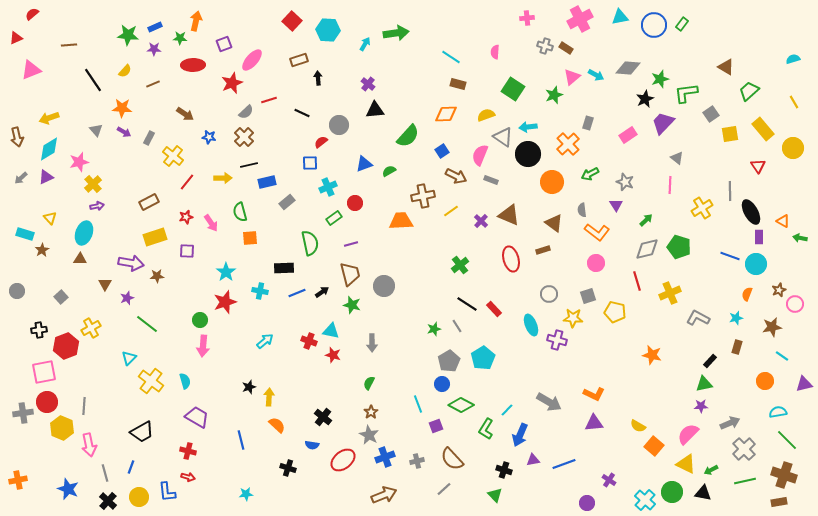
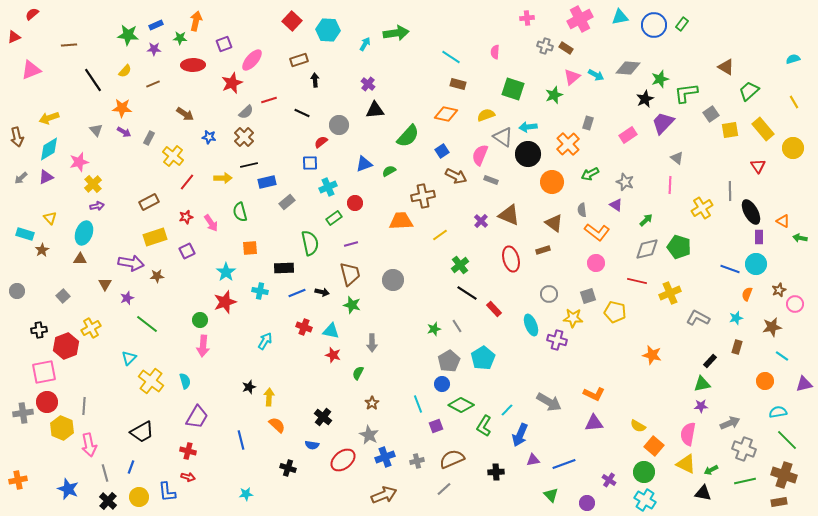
blue rectangle at (155, 27): moved 1 px right, 2 px up
red triangle at (16, 38): moved 2 px left, 1 px up
black arrow at (318, 78): moved 3 px left, 2 px down
green square at (513, 89): rotated 15 degrees counterclockwise
orange diamond at (446, 114): rotated 15 degrees clockwise
yellow square at (730, 134): moved 4 px up
purple triangle at (616, 205): rotated 24 degrees counterclockwise
yellow line at (451, 211): moved 11 px left, 24 px down
orange square at (250, 238): moved 10 px down
purple square at (187, 251): rotated 28 degrees counterclockwise
blue line at (730, 256): moved 13 px down
red line at (637, 281): rotated 60 degrees counterclockwise
gray circle at (384, 286): moved 9 px right, 6 px up
black arrow at (322, 292): rotated 48 degrees clockwise
gray square at (61, 297): moved 2 px right, 1 px up
black line at (467, 304): moved 11 px up
cyan arrow at (265, 341): rotated 18 degrees counterclockwise
red cross at (309, 341): moved 5 px left, 14 px up
green semicircle at (369, 383): moved 11 px left, 10 px up
green triangle at (704, 384): moved 2 px left
brown star at (371, 412): moved 1 px right, 9 px up
purple trapezoid at (197, 417): rotated 90 degrees clockwise
green L-shape at (486, 429): moved 2 px left, 3 px up
pink semicircle at (688, 434): rotated 35 degrees counterclockwise
gray cross at (744, 449): rotated 25 degrees counterclockwise
brown semicircle at (452, 459): rotated 110 degrees clockwise
black cross at (504, 470): moved 8 px left, 2 px down; rotated 21 degrees counterclockwise
green circle at (672, 492): moved 28 px left, 20 px up
green triangle at (495, 495): moved 56 px right
cyan cross at (645, 500): rotated 10 degrees counterclockwise
